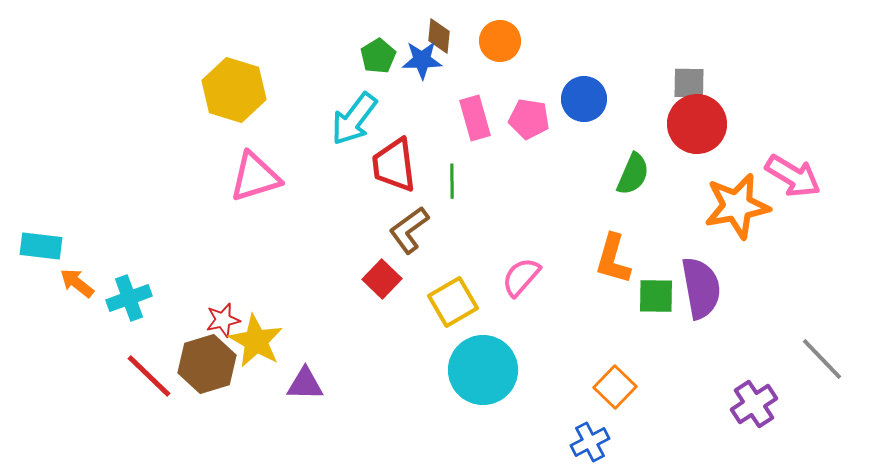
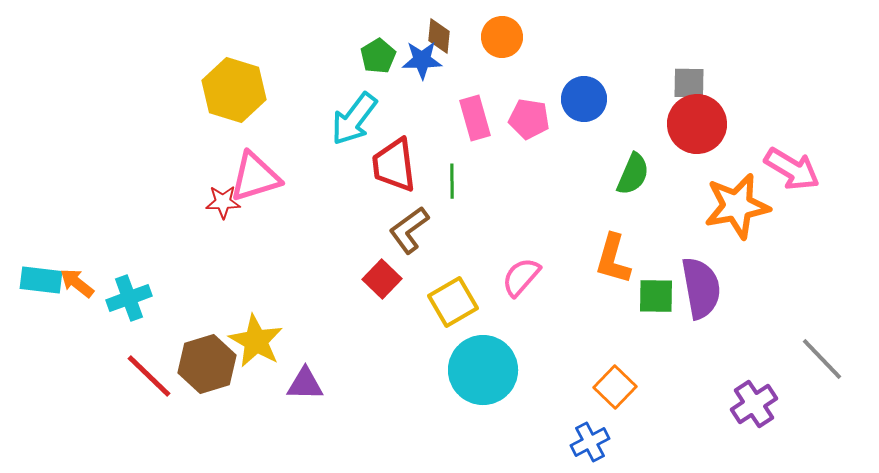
orange circle: moved 2 px right, 4 px up
pink arrow: moved 1 px left, 7 px up
cyan rectangle: moved 34 px down
red star: moved 118 px up; rotated 12 degrees clockwise
